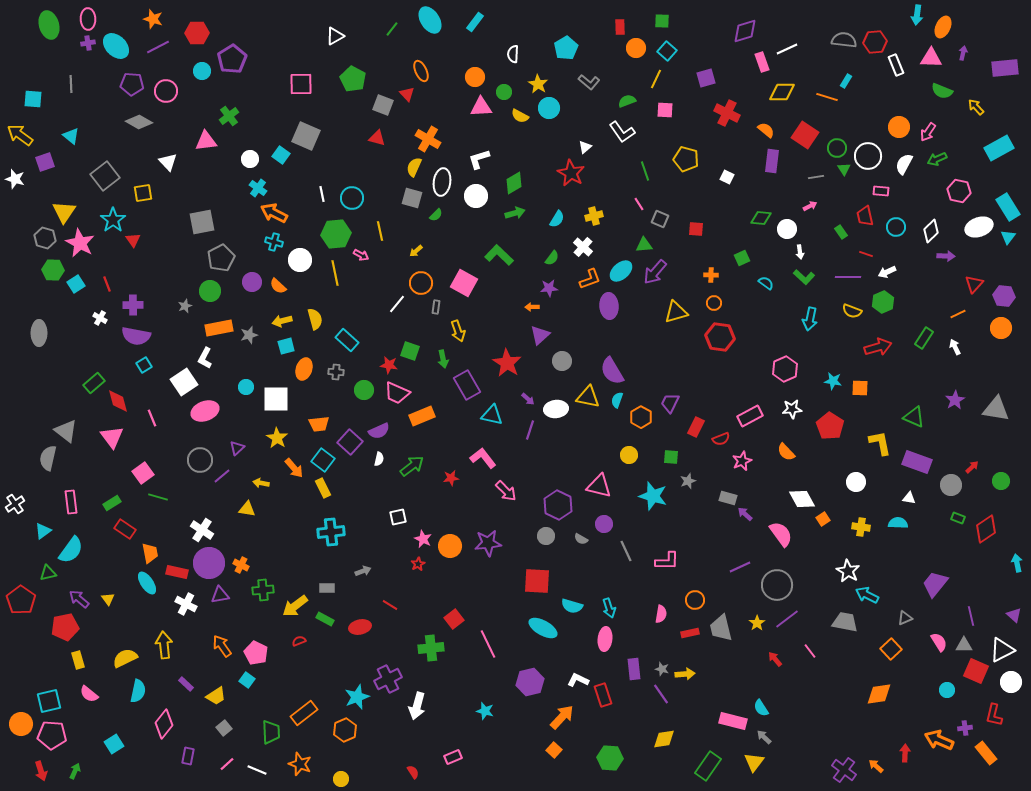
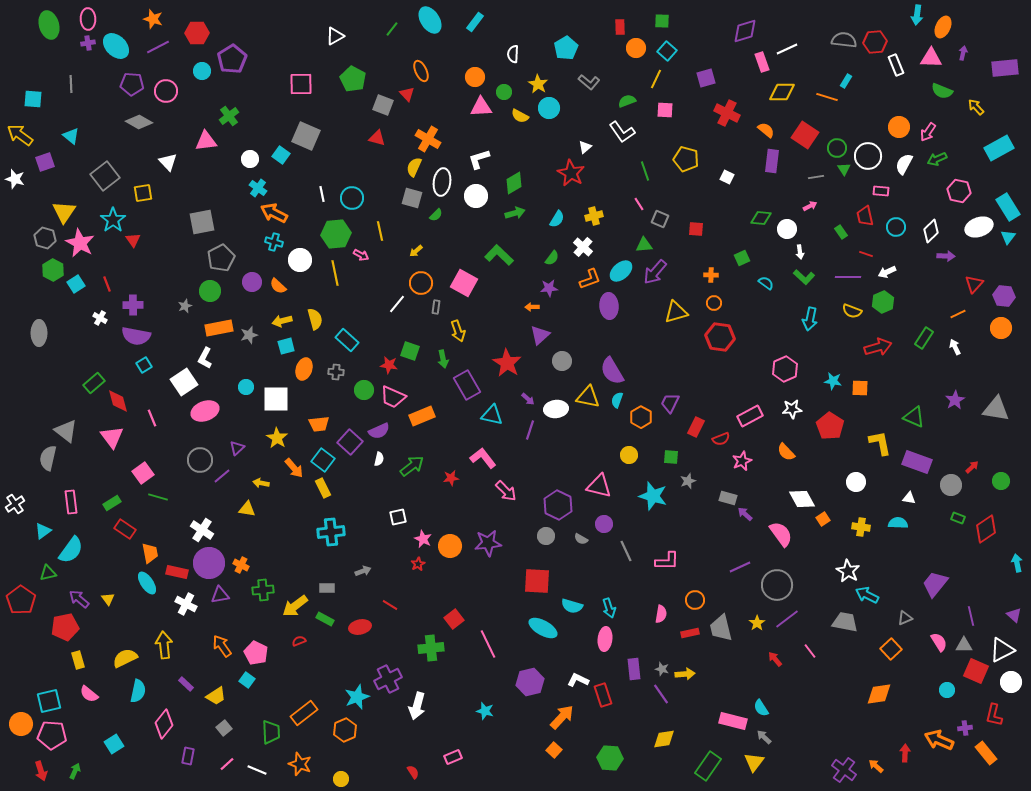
green hexagon at (53, 270): rotated 25 degrees clockwise
pink trapezoid at (397, 393): moved 4 px left, 4 px down
